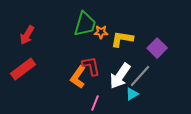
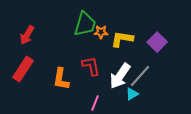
purple square: moved 6 px up
red rectangle: rotated 20 degrees counterclockwise
orange L-shape: moved 17 px left, 2 px down; rotated 25 degrees counterclockwise
